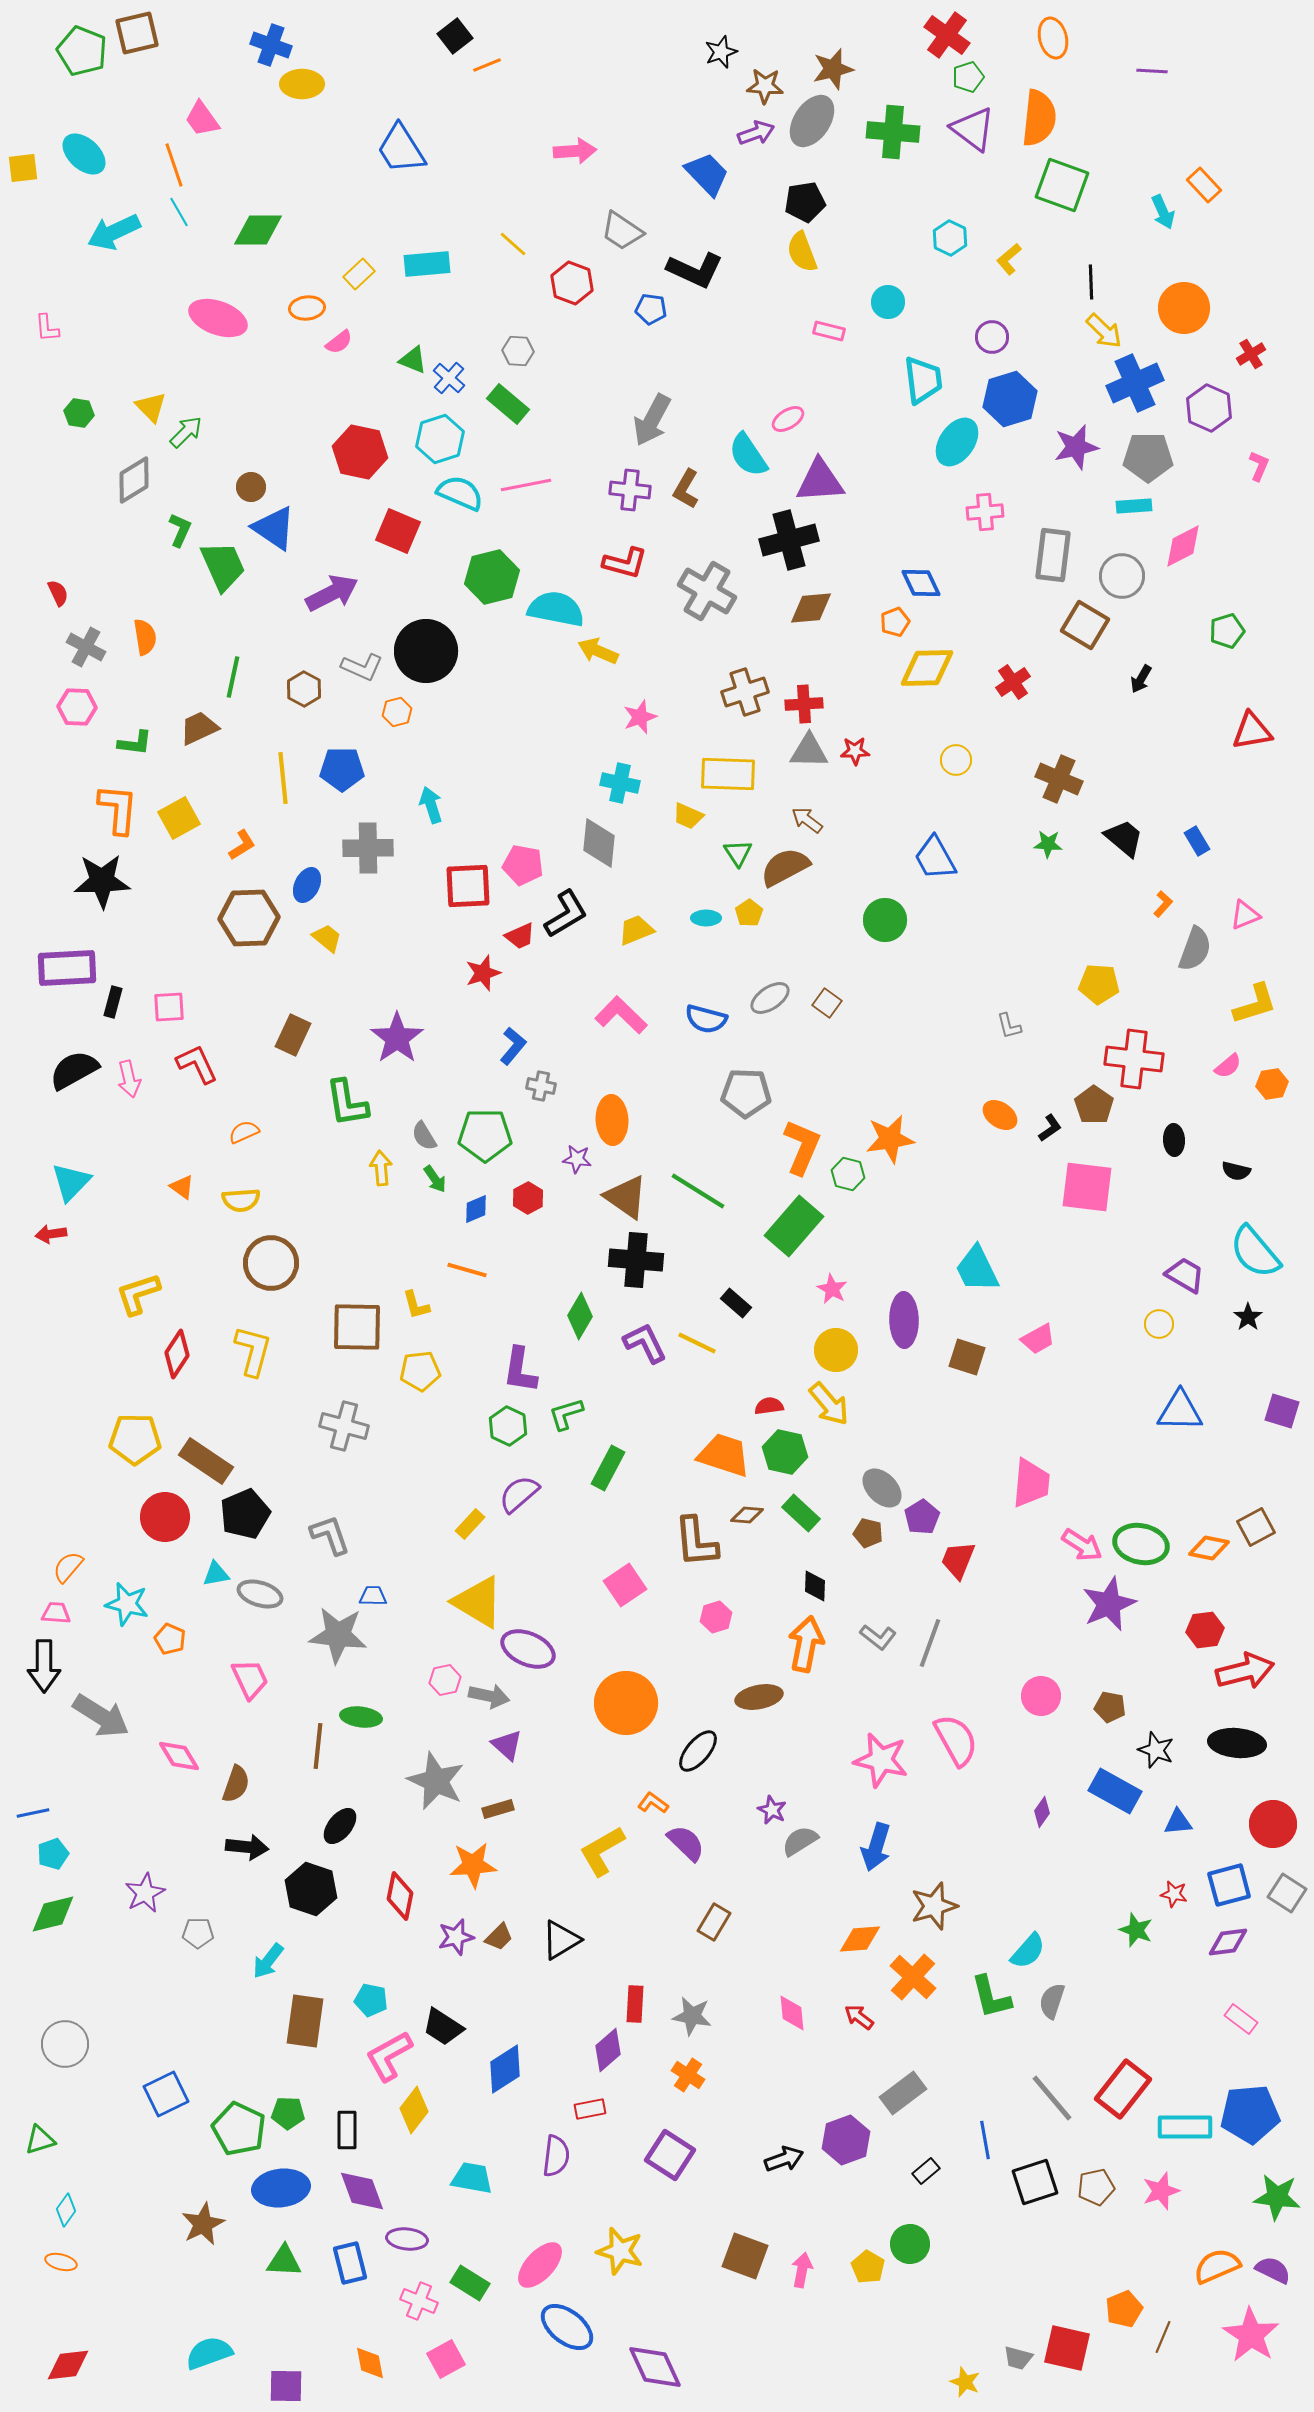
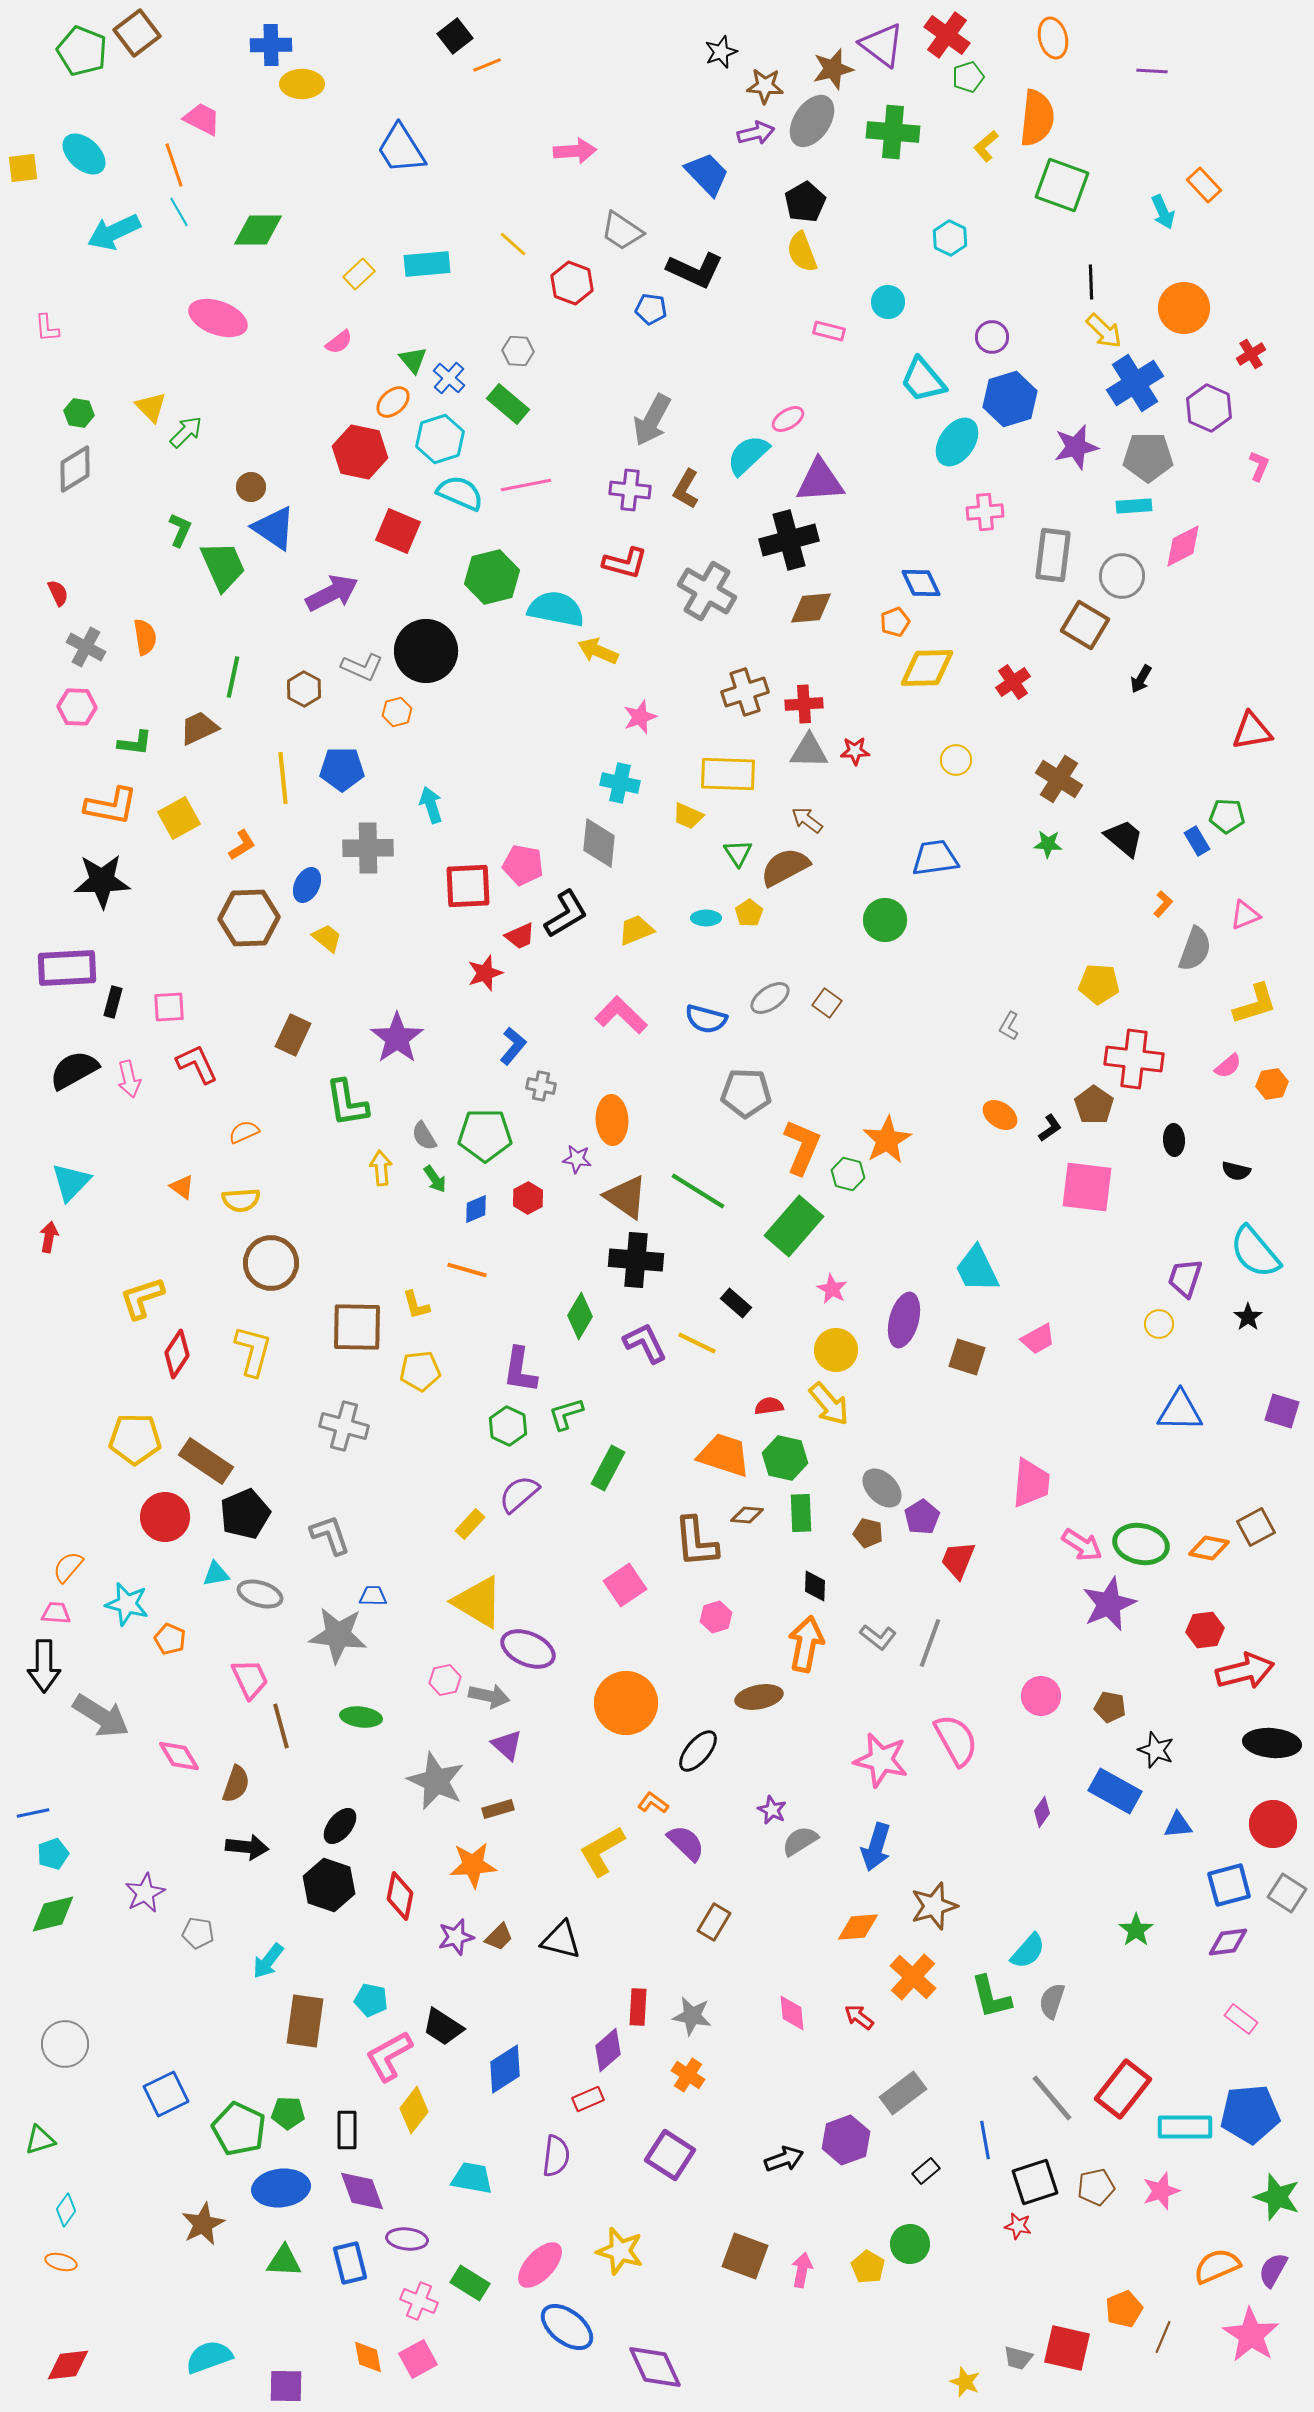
brown square at (137, 33): rotated 24 degrees counterclockwise
blue cross at (271, 45): rotated 21 degrees counterclockwise
orange semicircle at (1039, 118): moved 2 px left
pink trapezoid at (202, 119): rotated 153 degrees clockwise
purple triangle at (973, 129): moved 91 px left, 84 px up
purple arrow at (756, 133): rotated 6 degrees clockwise
black pentagon at (805, 202): rotated 21 degrees counterclockwise
yellow L-shape at (1009, 259): moved 23 px left, 113 px up
orange ellipse at (307, 308): moved 86 px right, 94 px down; rotated 36 degrees counterclockwise
green triangle at (413, 360): rotated 28 degrees clockwise
cyan trapezoid at (923, 380): rotated 147 degrees clockwise
blue cross at (1135, 383): rotated 8 degrees counterclockwise
cyan semicircle at (748, 455): rotated 81 degrees clockwise
gray diamond at (134, 480): moved 59 px left, 11 px up
green pentagon at (1227, 631): moved 185 px down; rotated 20 degrees clockwise
brown cross at (1059, 779): rotated 9 degrees clockwise
orange L-shape at (118, 809): moved 7 px left, 3 px up; rotated 96 degrees clockwise
blue trapezoid at (935, 858): rotated 111 degrees clockwise
red star at (483, 973): moved 2 px right
gray L-shape at (1009, 1026): rotated 44 degrees clockwise
orange star at (890, 1139): moved 3 px left, 1 px down; rotated 21 degrees counterclockwise
red arrow at (51, 1234): moved 2 px left, 3 px down; rotated 108 degrees clockwise
purple trapezoid at (1185, 1275): moved 3 px down; rotated 102 degrees counterclockwise
yellow L-shape at (138, 1294): moved 4 px right, 4 px down
purple ellipse at (904, 1320): rotated 16 degrees clockwise
green hexagon at (785, 1452): moved 6 px down
green rectangle at (801, 1513): rotated 45 degrees clockwise
black ellipse at (1237, 1743): moved 35 px right
brown line at (318, 1746): moved 37 px left, 20 px up; rotated 21 degrees counterclockwise
blue triangle at (1178, 1822): moved 3 px down
black hexagon at (311, 1889): moved 18 px right, 4 px up
red star at (1174, 1894): moved 156 px left, 332 px down
green star at (1136, 1930): rotated 16 degrees clockwise
gray pentagon at (198, 1933): rotated 8 degrees clockwise
orange diamond at (860, 1939): moved 2 px left, 12 px up
black triangle at (561, 1940): rotated 45 degrees clockwise
red rectangle at (635, 2004): moved 3 px right, 3 px down
red rectangle at (590, 2109): moved 2 px left, 10 px up; rotated 12 degrees counterclockwise
green star at (1277, 2197): rotated 12 degrees clockwise
purple semicircle at (1273, 2270): rotated 87 degrees counterclockwise
cyan semicircle at (209, 2353): moved 4 px down
pink square at (446, 2359): moved 28 px left
orange diamond at (370, 2363): moved 2 px left, 6 px up
